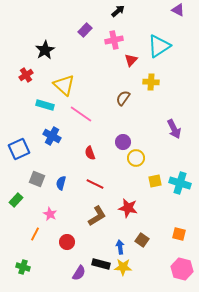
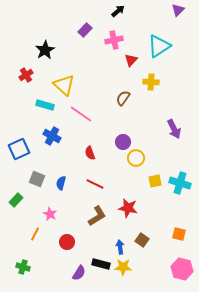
purple triangle: rotated 48 degrees clockwise
